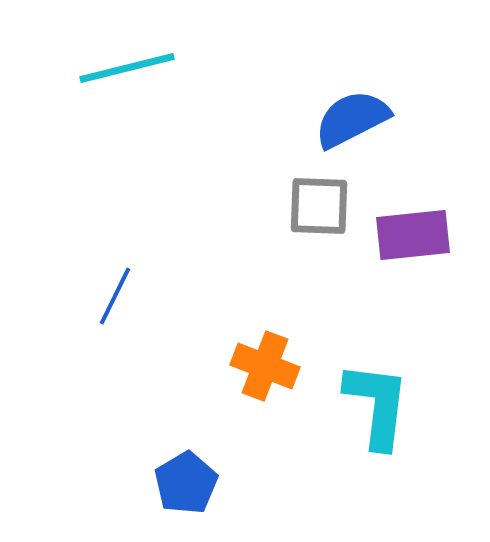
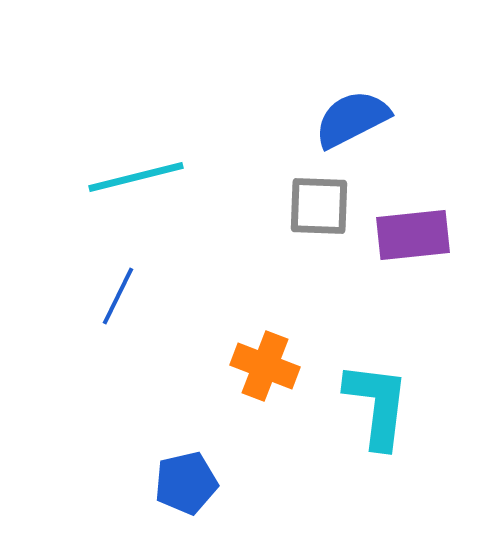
cyan line: moved 9 px right, 109 px down
blue line: moved 3 px right
blue pentagon: rotated 18 degrees clockwise
